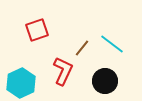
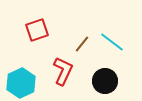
cyan line: moved 2 px up
brown line: moved 4 px up
